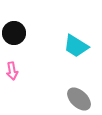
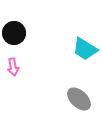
cyan trapezoid: moved 9 px right, 3 px down
pink arrow: moved 1 px right, 4 px up
